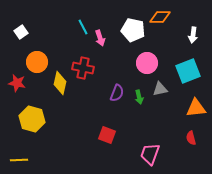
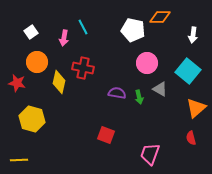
white square: moved 10 px right
pink arrow: moved 36 px left; rotated 28 degrees clockwise
cyan square: rotated 30 degrees counterclockwise
yellow diamond: moved 1 px left, 1 px up
gray triangle: rotated 42 degrees clockwise
purple semicircle: rotated 102 degrees counterclockwise
orange triangle: rotated 35 degrees counterclockwise
red square: moved 1 px left
